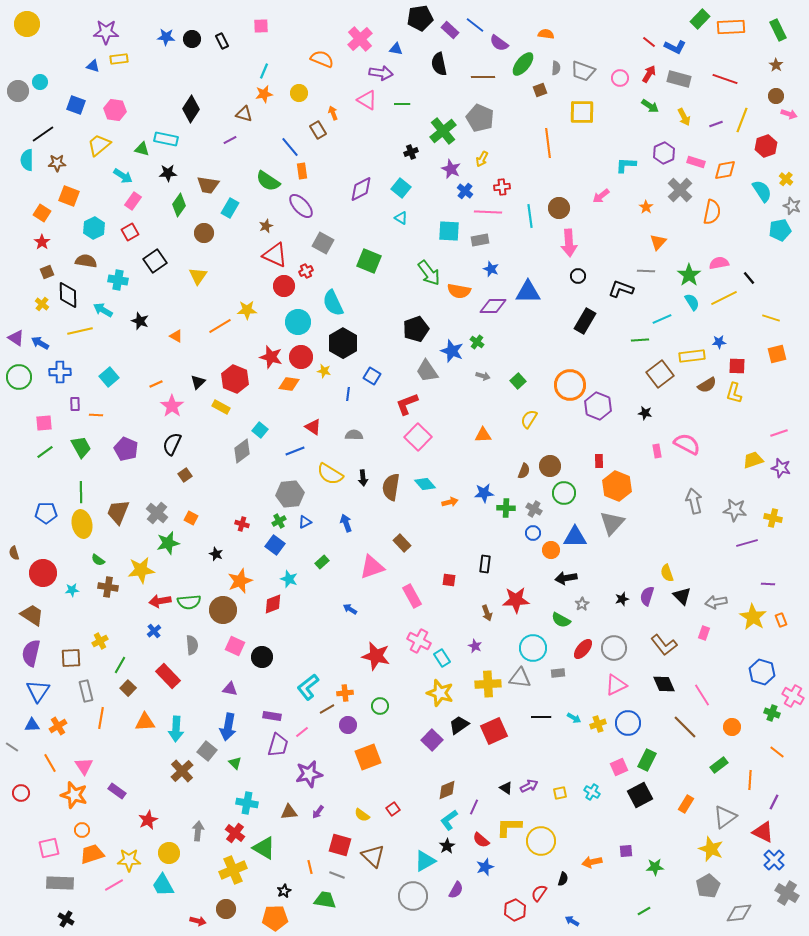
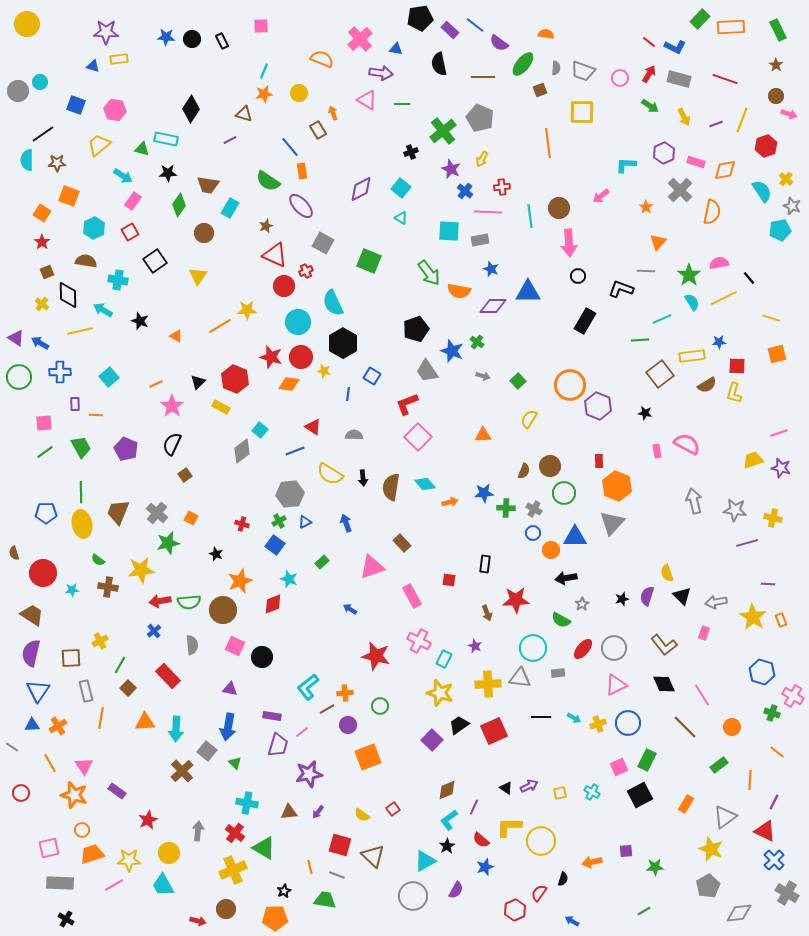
cyan rectangle at (442, 658): moved 2 px right, 1 px down; rotated 60 degrees clockwise
red triangle at (763, 832): moved 2 px right, 1 px up
